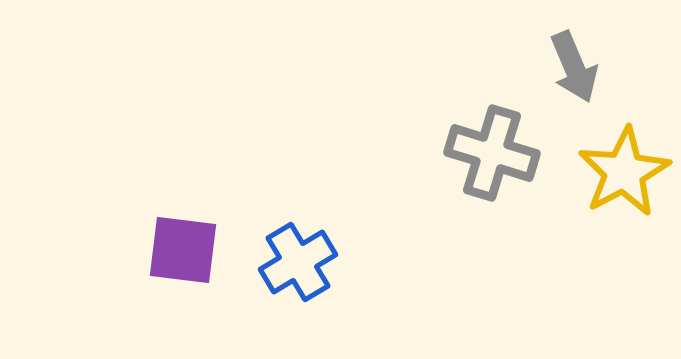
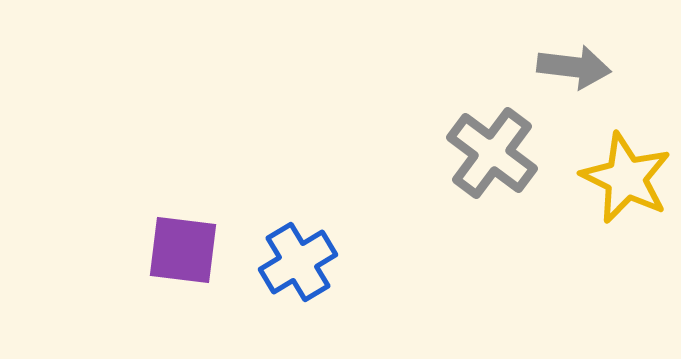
gray arrow: rotated 60 degrees counterclockwise
gray cross: rotated 20 degrees clockwise
yellow star: moved 2 px right, 6 px down; rotated 18 degrees counterclockwise
